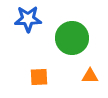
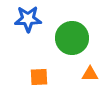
orange triangle: moved 2 px up
